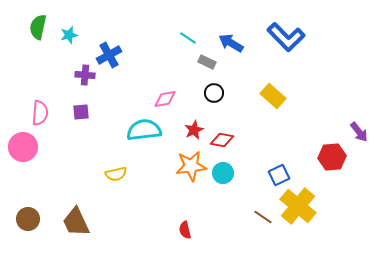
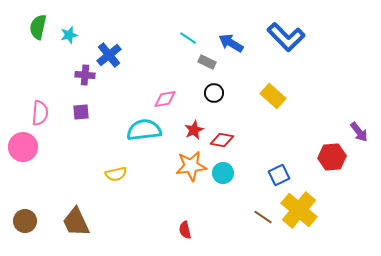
blue cross: rotated 10 degrees counterclockwise
yellow cross: moved 1 px right, 4 px down
brown circle: moved 3 px left, 2 px down
